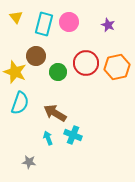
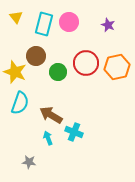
brown arrow: moved 4 px left, 2 px down
cyan cross: moved 1 px right, 3 px up
